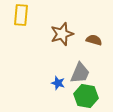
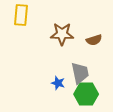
brown star: rotated 20 degrees clockwise
brown semicircle: rotated 147 degrees clockwise
gray trapezoid: rotated 35 degrees counterclockwise
green hexagon: moved 2 px up; rotated 10 degrees counterclockwise
